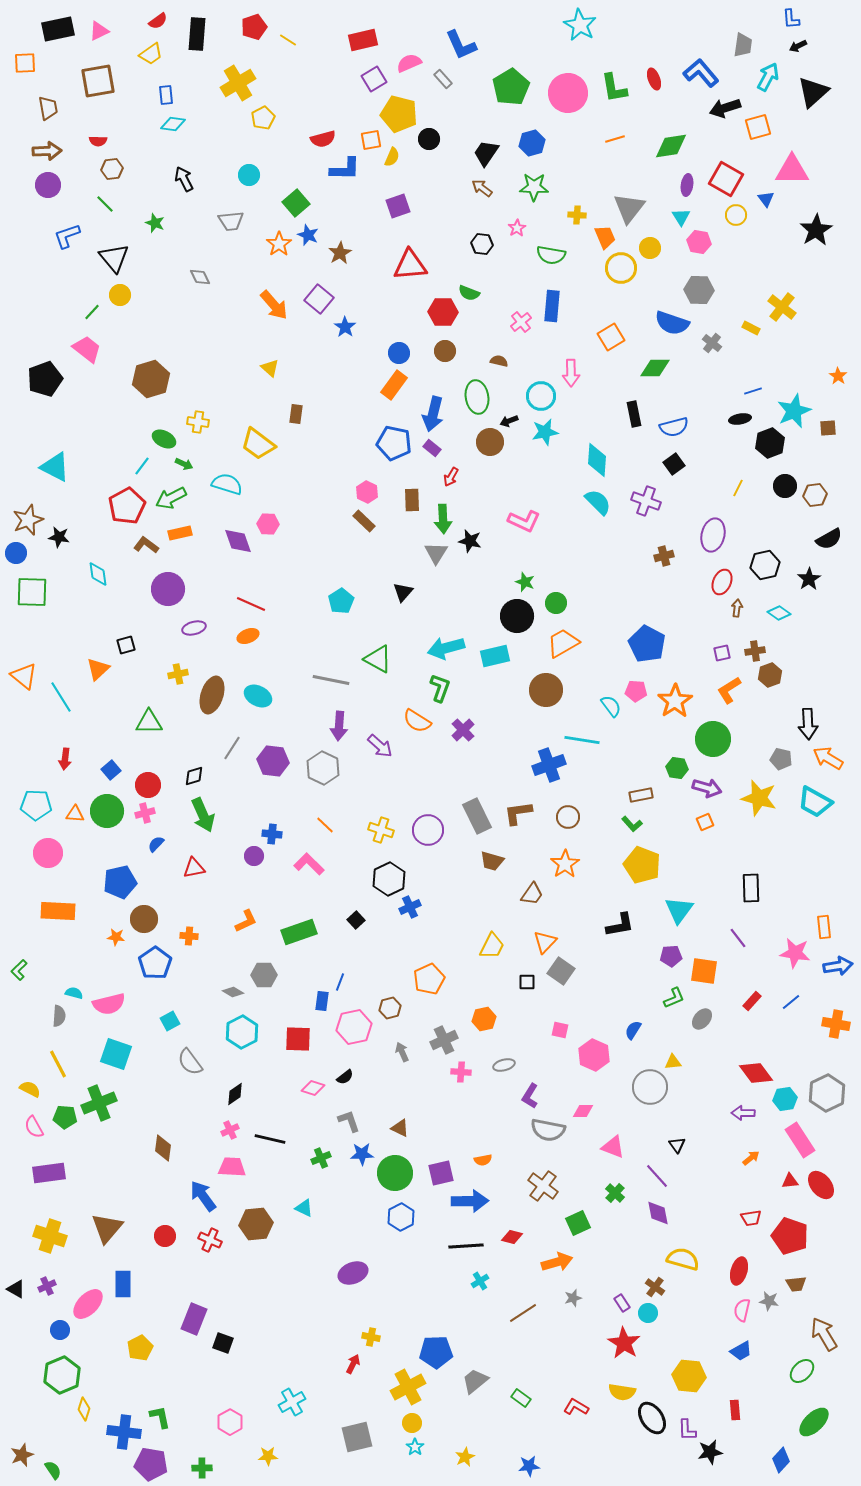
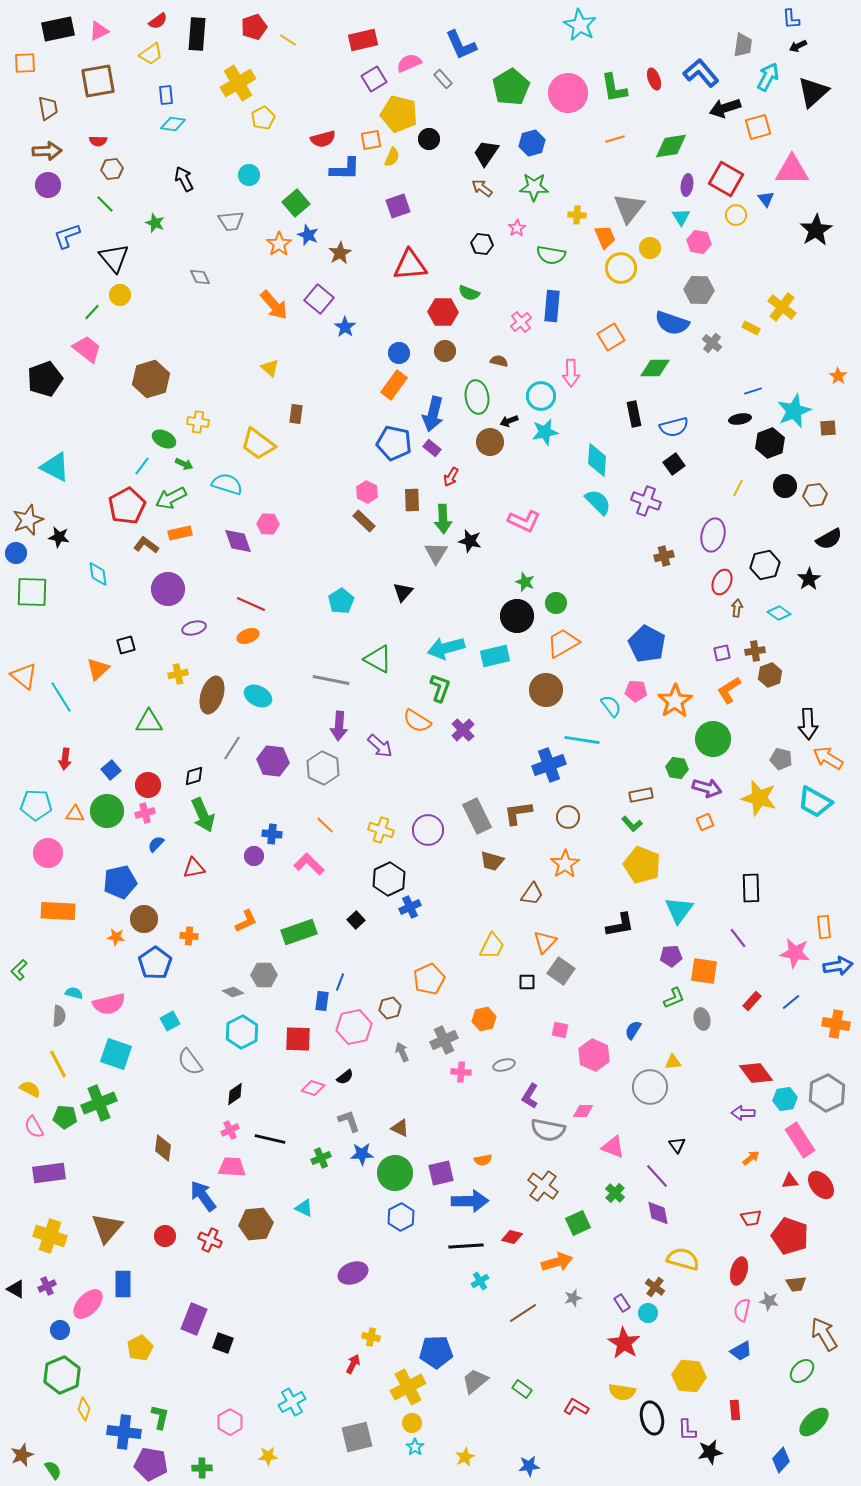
gray ellipse at (702, 1019): rotated 55 degrees counterclockwise
green rectangle at (521, 1398): moved 1 px right, 9 px up
green L-shape at (160, 1417): rotated 25 degrees clockwise
black ellipse at (652, 1418): rotated 20 degrees clockwise
